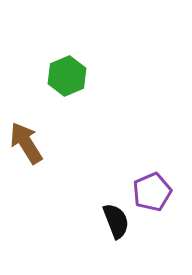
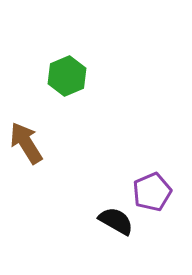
black semicircle: rotated 39 degrees counterclockwise
